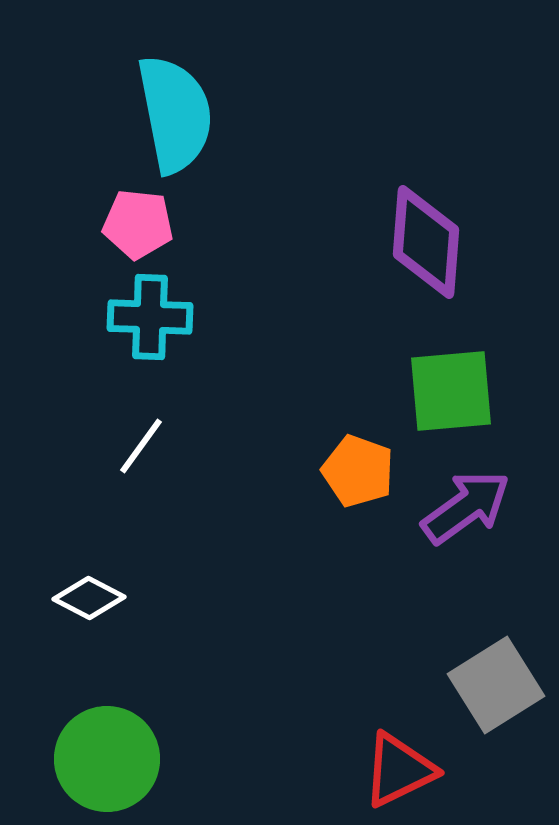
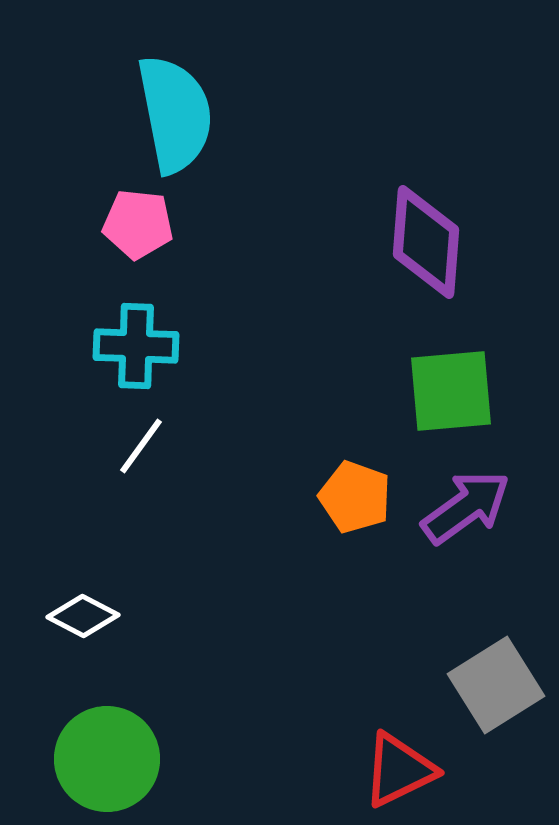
cyan cross: moved 14 px left, 29 px down
orange pentagon: moved 3 px left, 26 px down
white diamond: moved 6 px left, 18 px down
